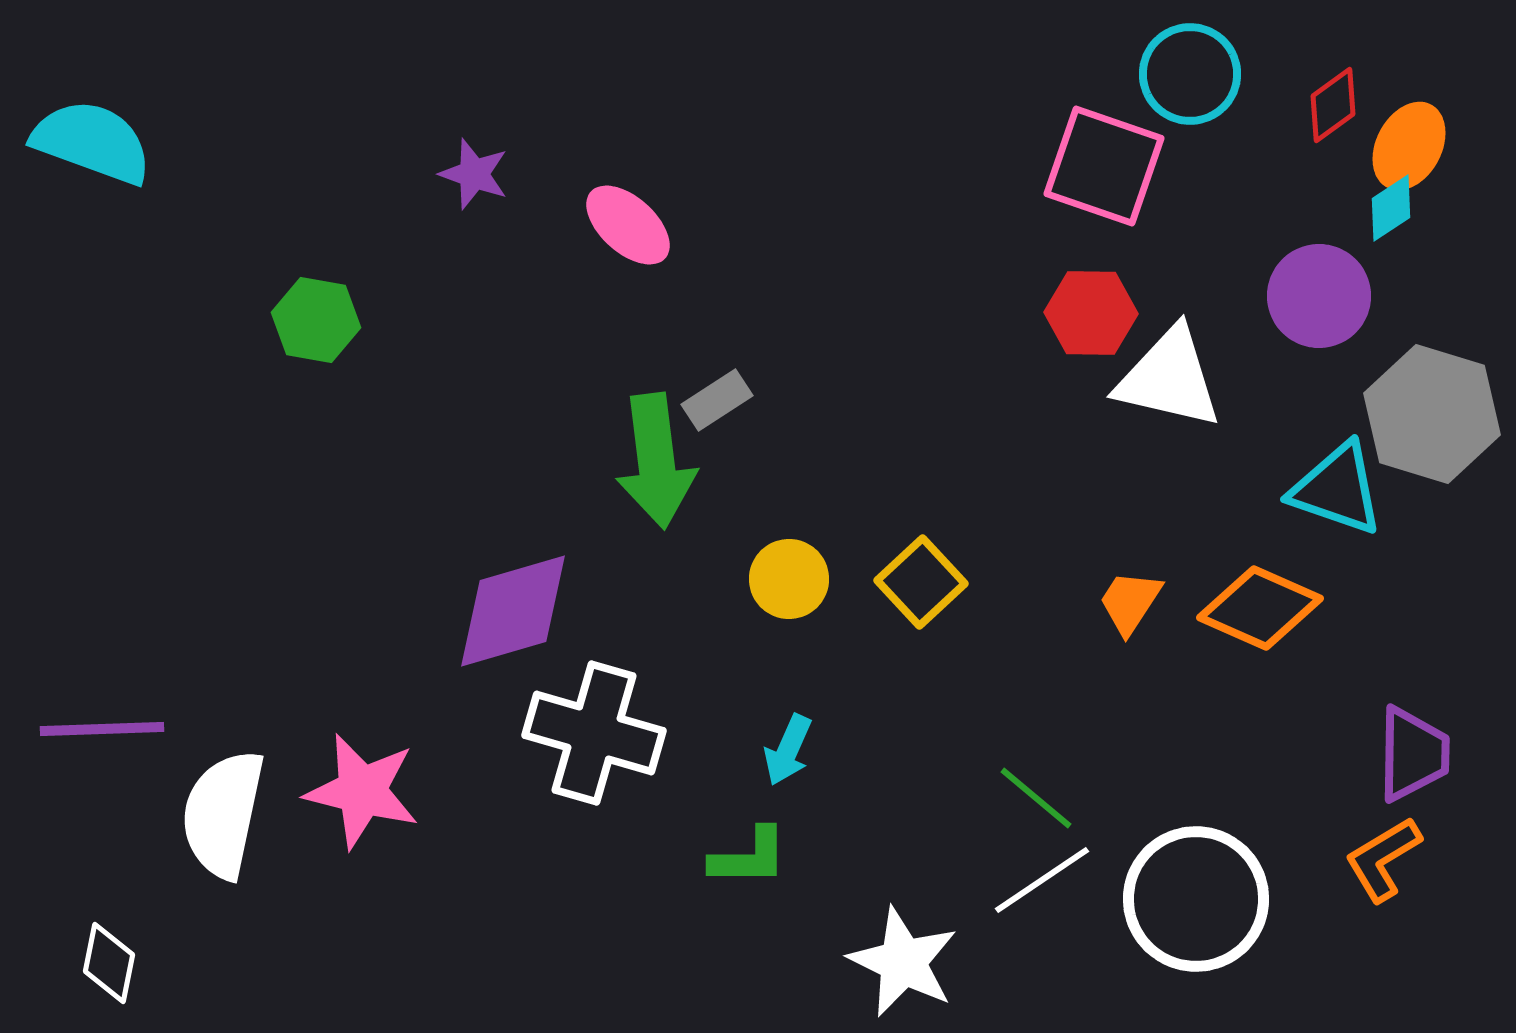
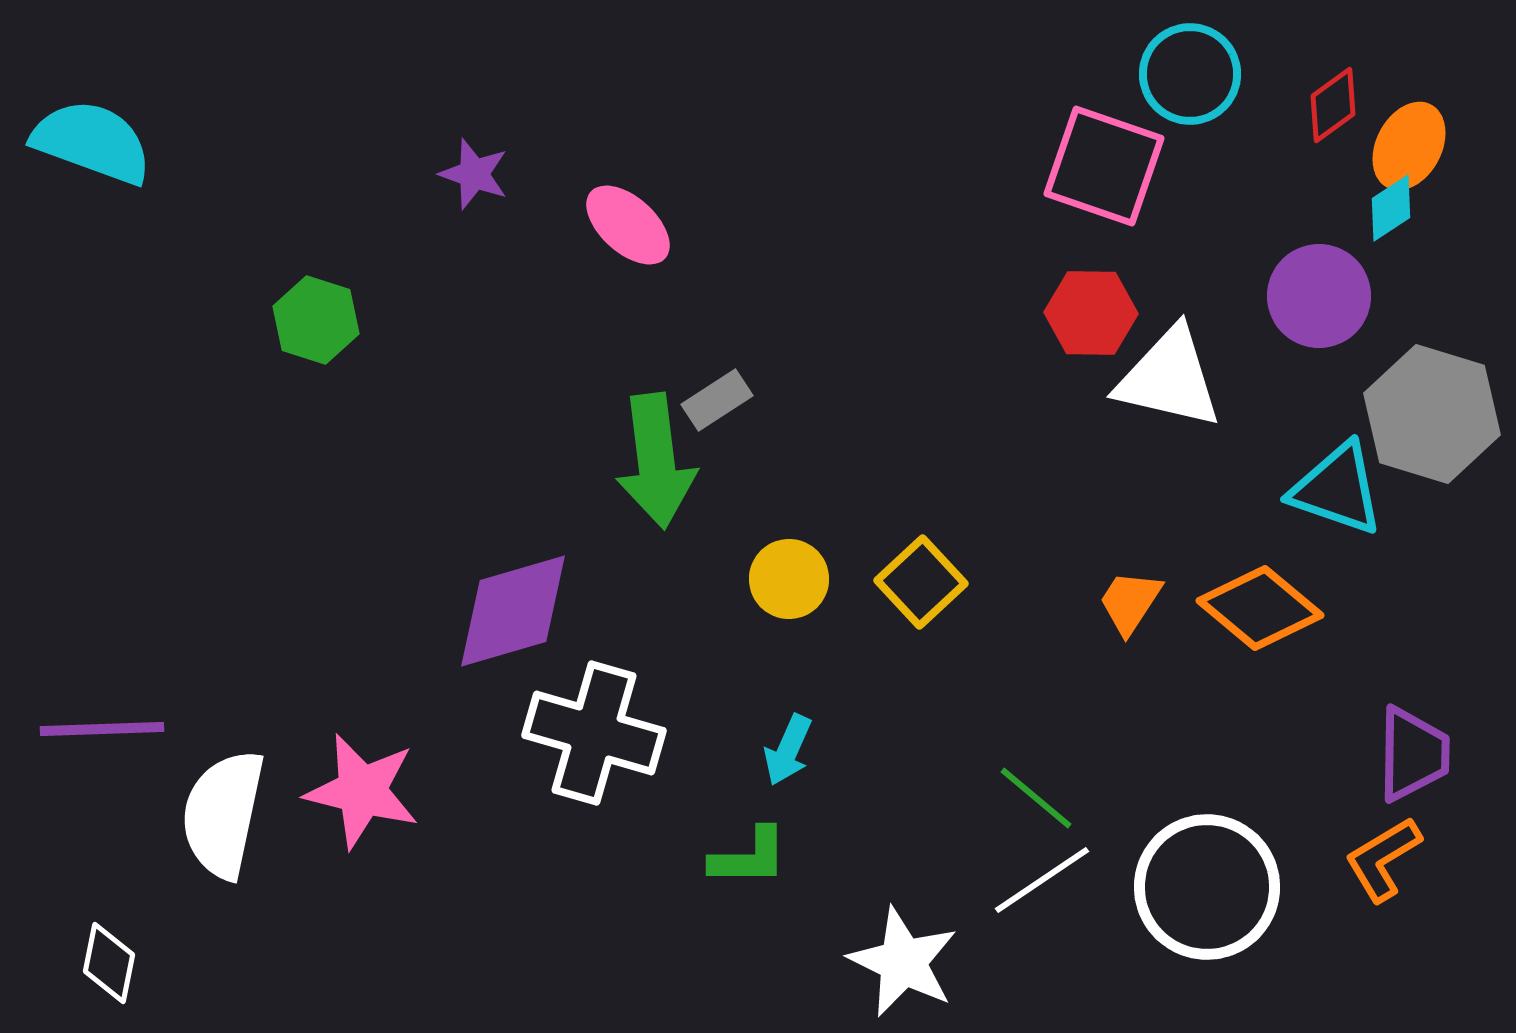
green hexagon: rotated 8 degrees clockwise
orange diamond: rotated 16 degrees clockwise
white circle: moved 11 px right, 12 px up
